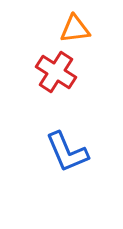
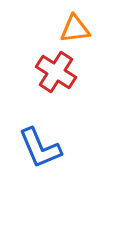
blue L-shape: moved 27 px left, 4 px up
